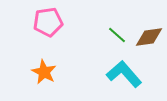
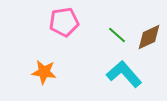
pink pentagon: moved 16 px right
brown diamond: rotated 16 degrees counterclockwise
orange star: rotated 20 degrees counterclockwise
